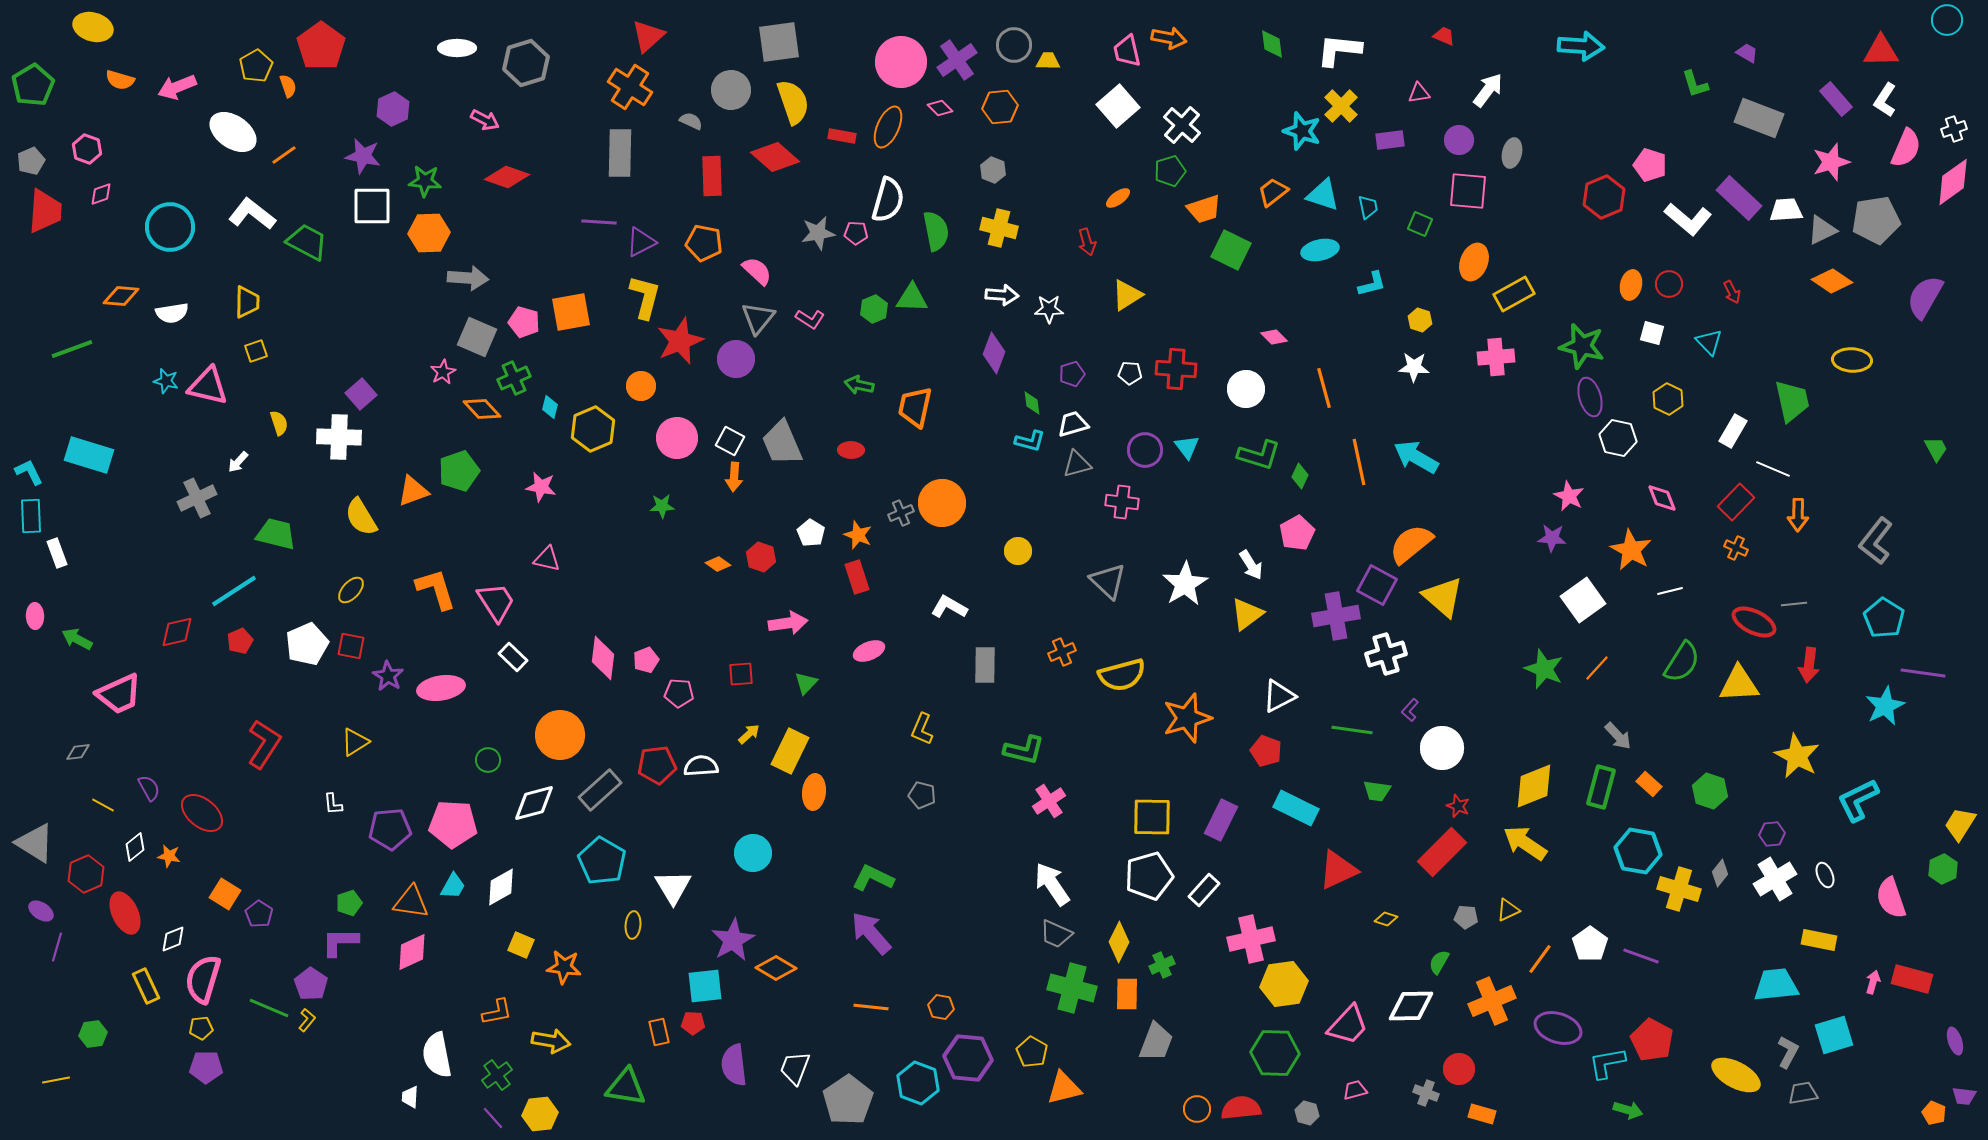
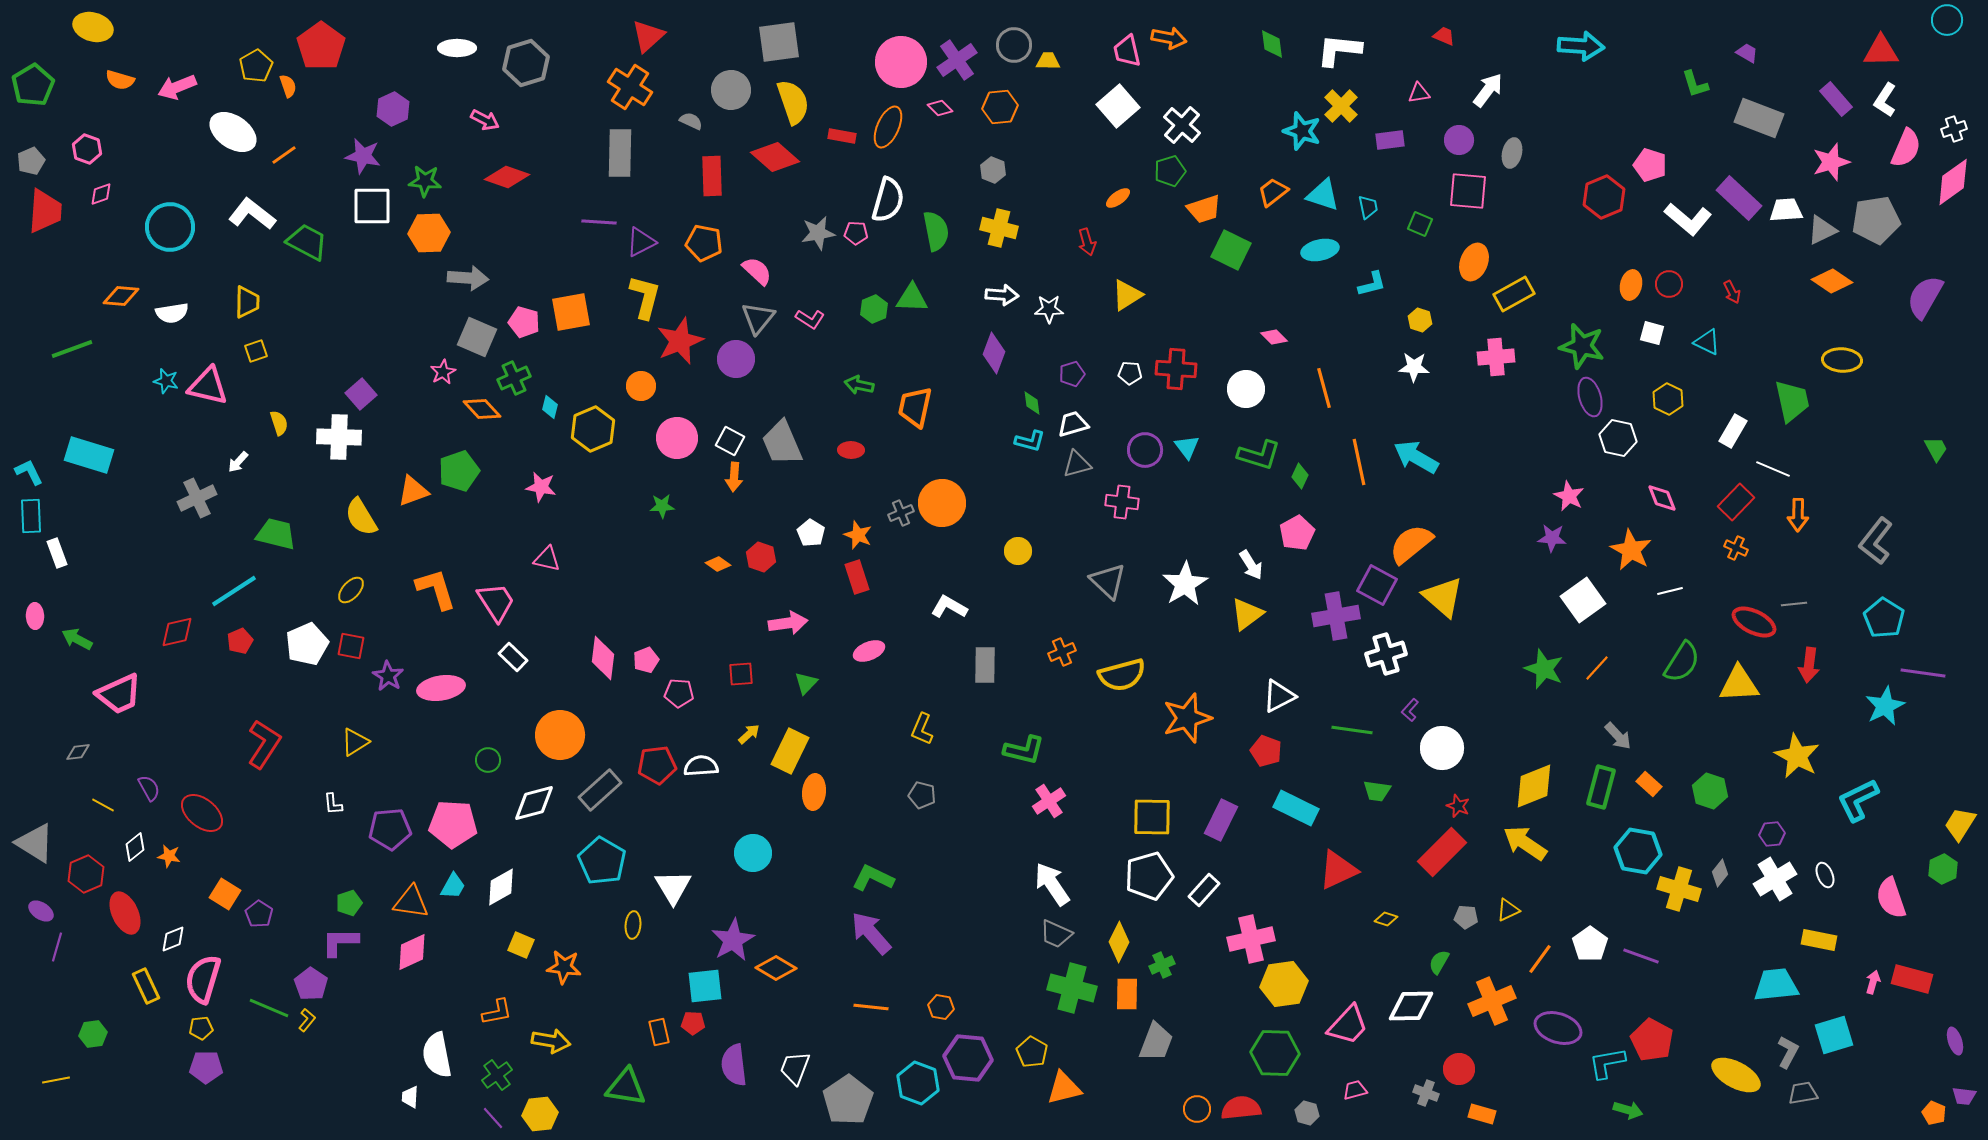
cyan triangle at (1709, 342): moved 2 px left; rotated 20 degrees counterclockwise
yellow ellipse at (1852, 360): moved 10 px left
